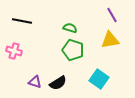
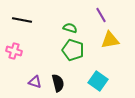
purple line: moved 11 px left
black line: moved 1 px up
cyan square: moved 1 px left, 2 px down
black semicircle: rotated 72 degrees counterclockwise
